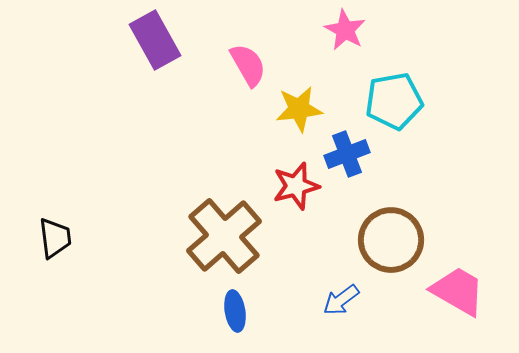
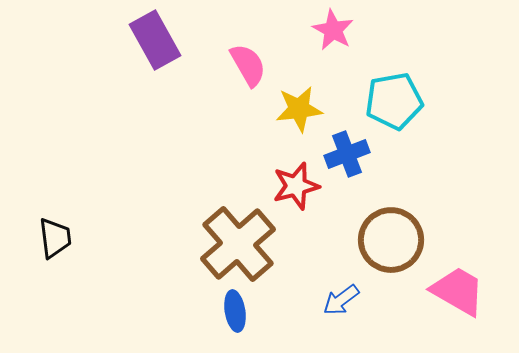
pink star: moved 12 px left
brown cross: moved 14 px right, 8 px down
